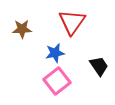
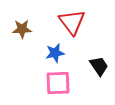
red triangle: rotated 12 degrees counterclockwise
pink square: moved 1 px right, 2 px down; rotated 36 degrees clockwise
